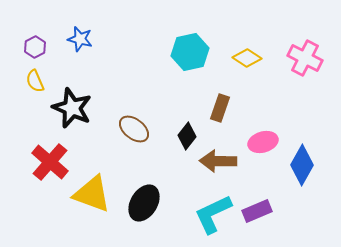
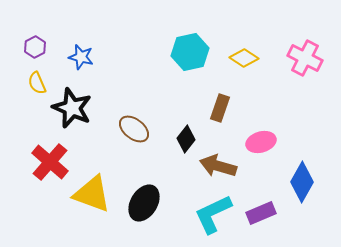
blue star: moved 1 px right, 18 px down
yellow diamond: moved 3 px left
yellow semicircle: moved 2 px right, 2 px down
black diamond: moved 1 px left, 3 px down
pink ellipse: moved 2 px left
brown arrow: moved 5 px down; rotated 15 degrees clockwise
blue diamond: moved 17 px down
purple rectangle: moved 4 px right, 2 px down
